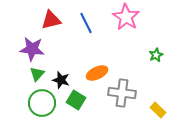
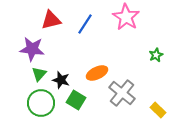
blue line: moved 1 px left, 1 px down; rotated 60 degrees clockwise
green triangle: moved 2 px right
gray cross: rotated 32 degrees clockwise
green circle: moved 1 px left
